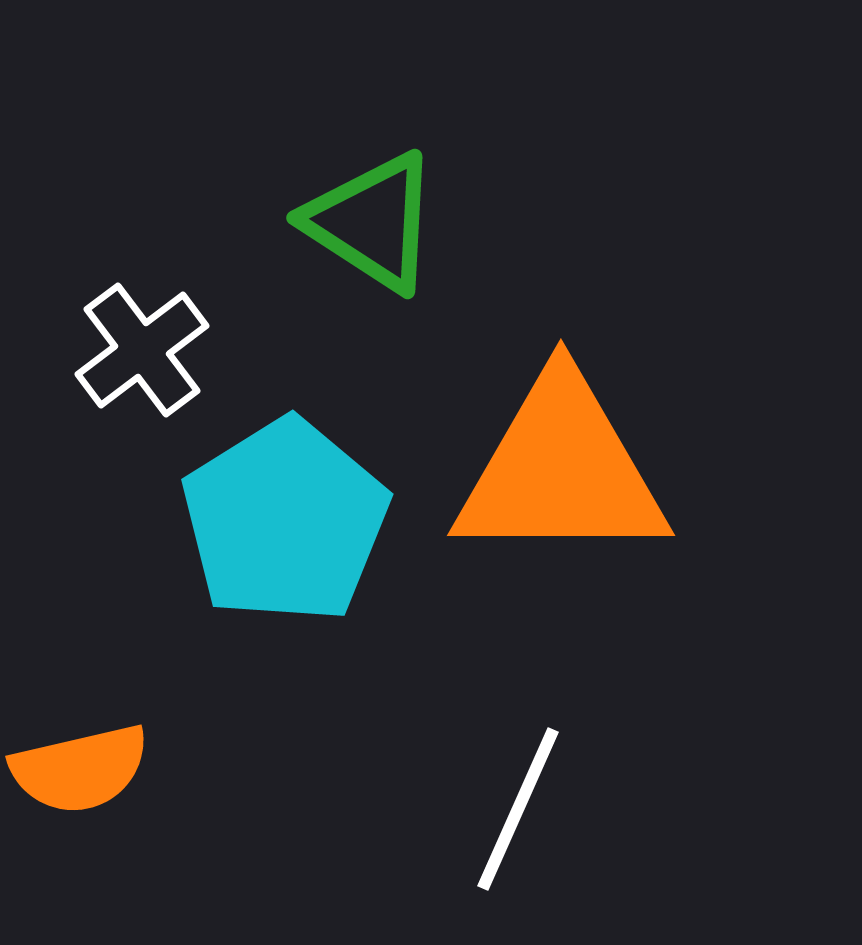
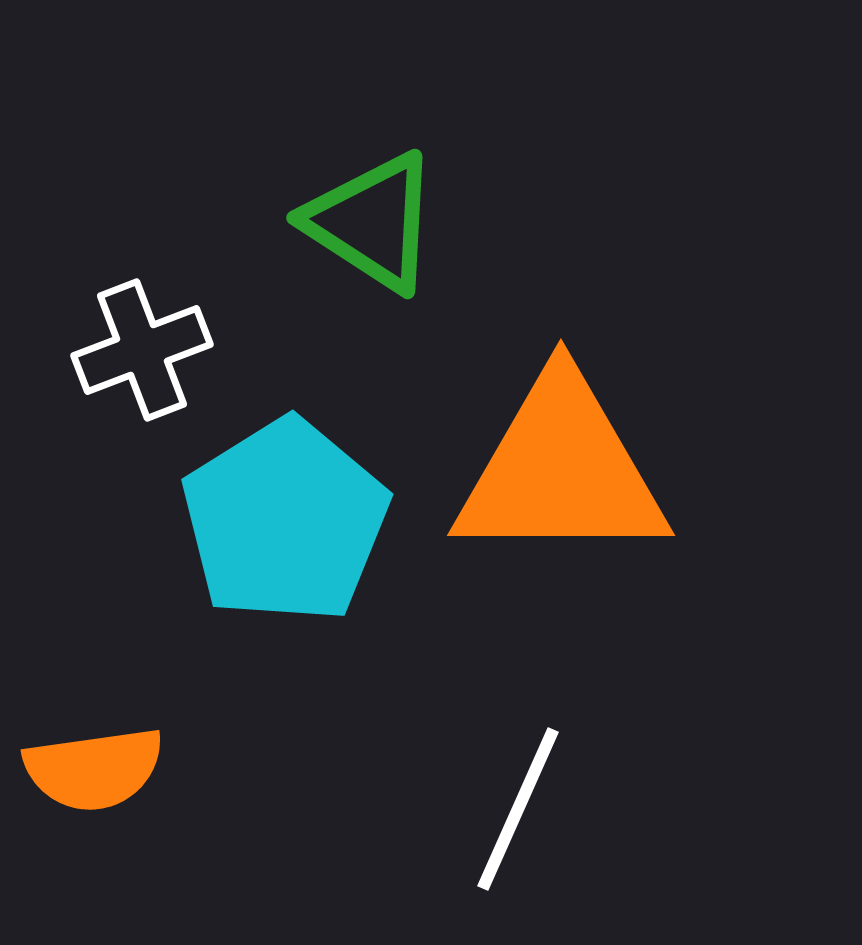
white cross: rotated 16 degrees clockwise
orange semicircle: moved 14 px right; rotated 5 degrees clockwise
